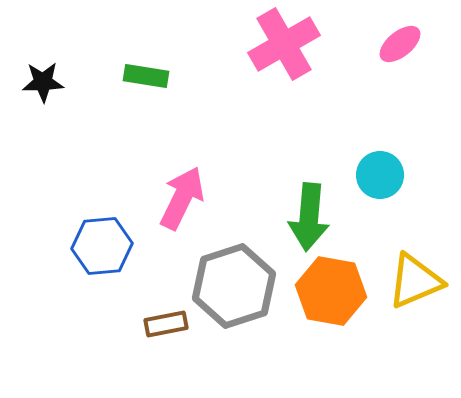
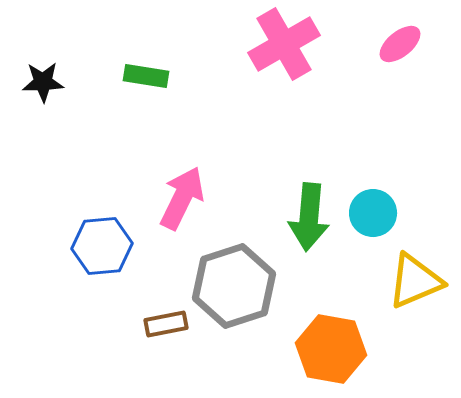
cyan circle: moved 7 px left, 38 px down
orange hexagon: moved 58 px down
